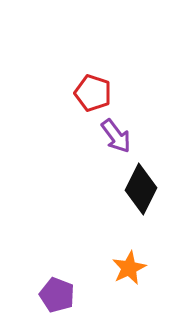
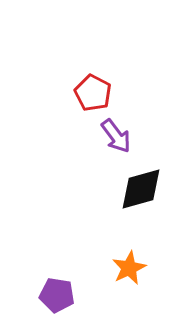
red pentagon: rotated 9 degrees clockwise
black diamond: rotated 48 degrees clockwise
purple pentagon: rotated 12 degrees counterclockwise
